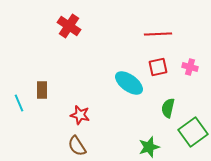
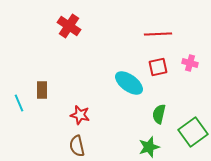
pink cross: moved 4 px up
green semicircle: moved 9 px left, 6 px down
brown semicircle: rotated 20 degrees clockwise
